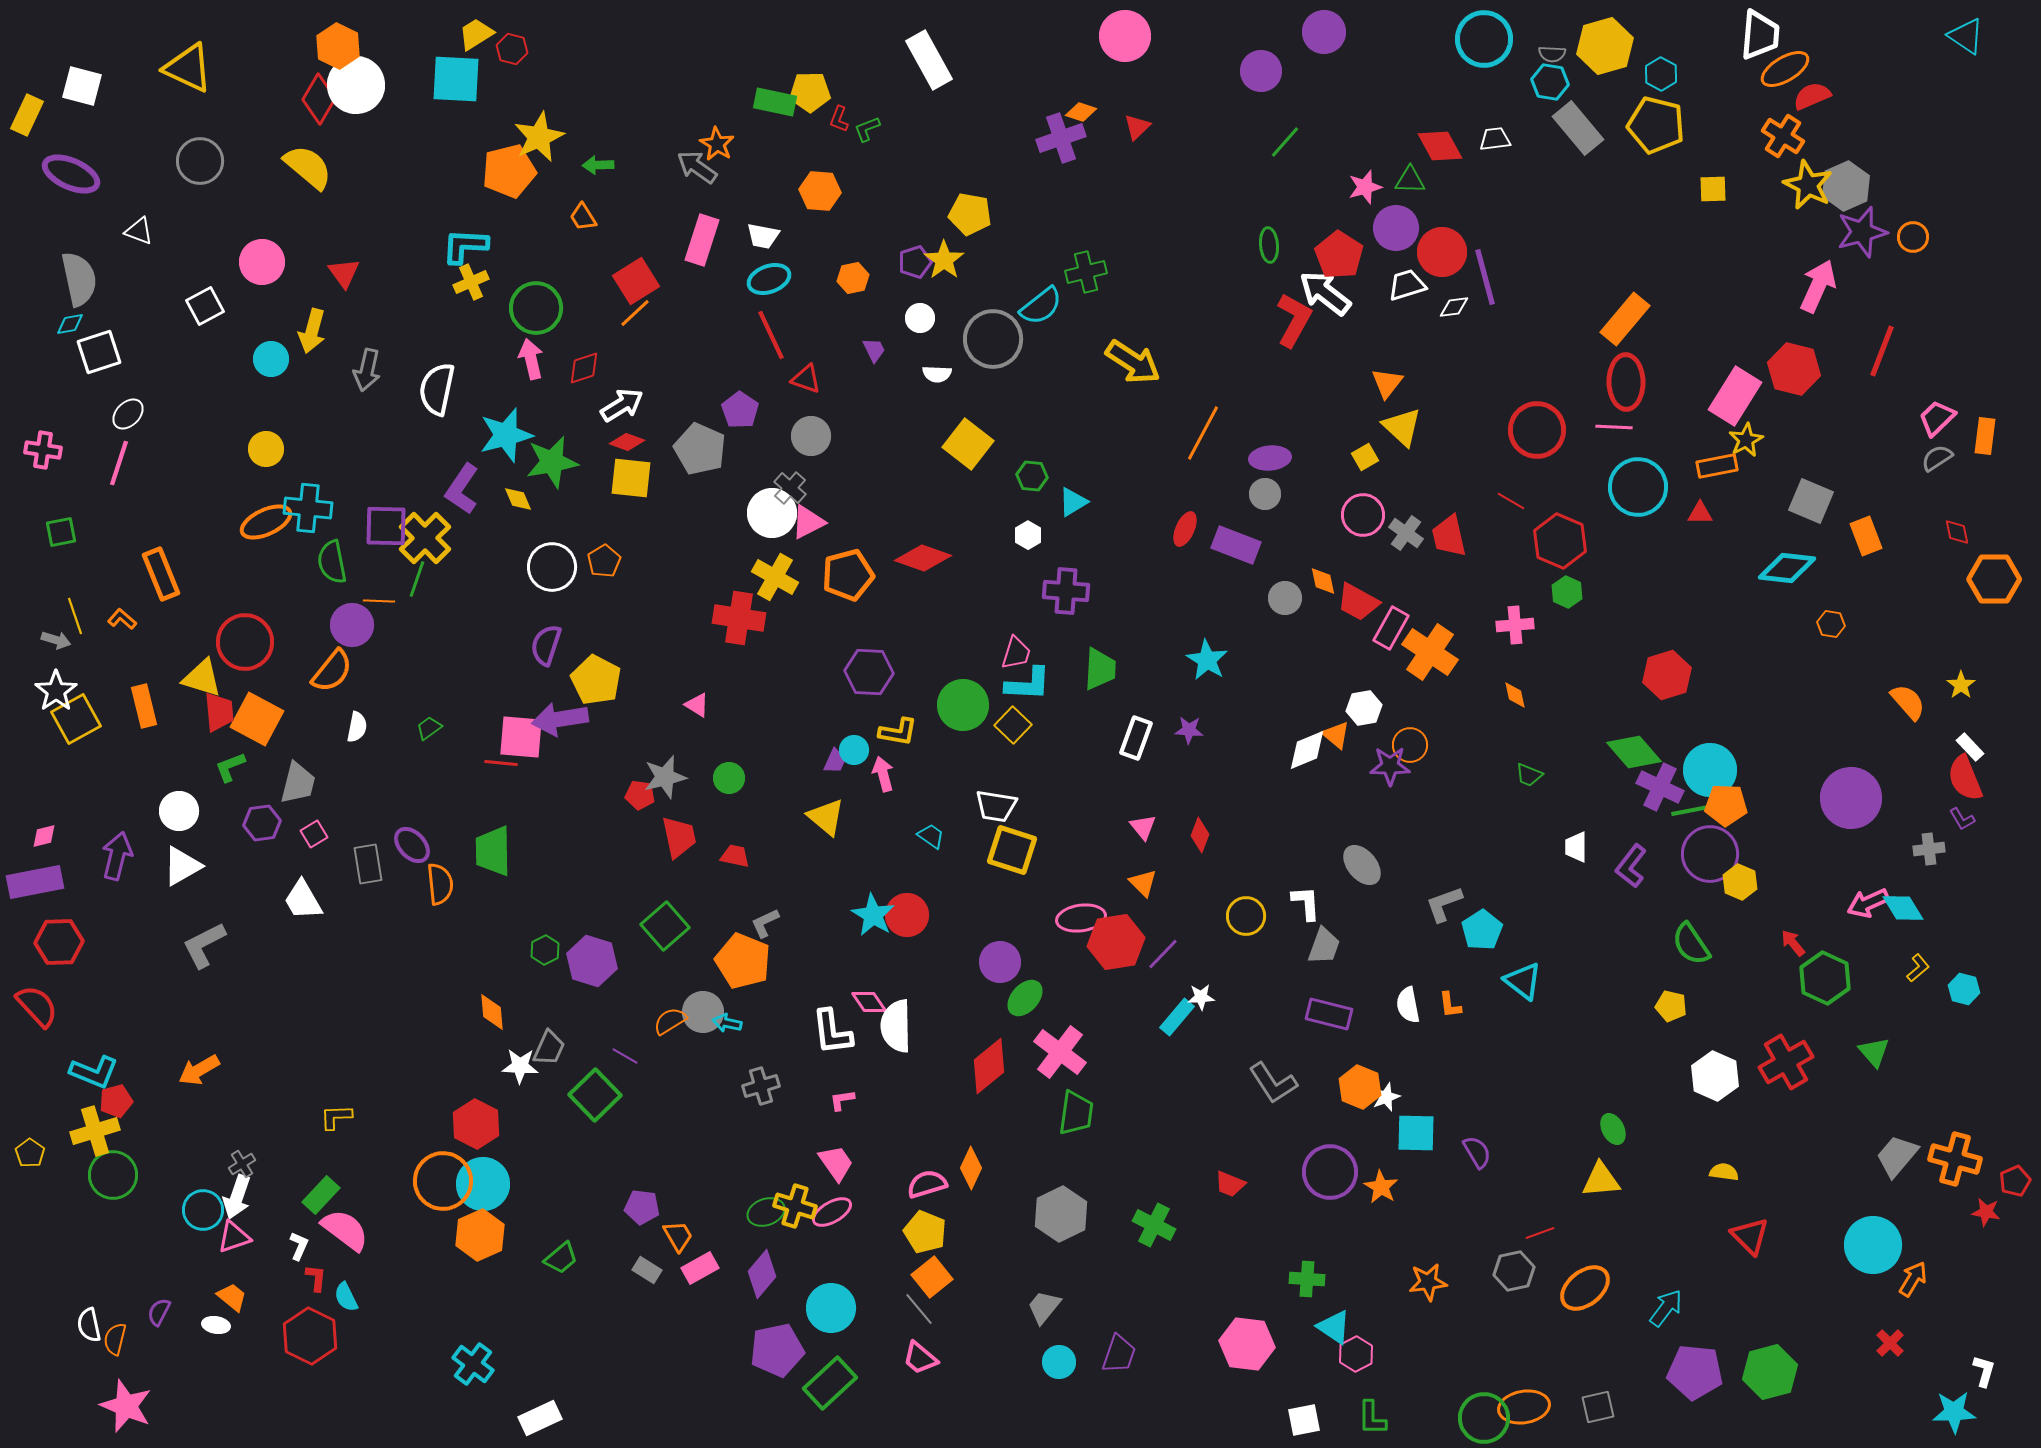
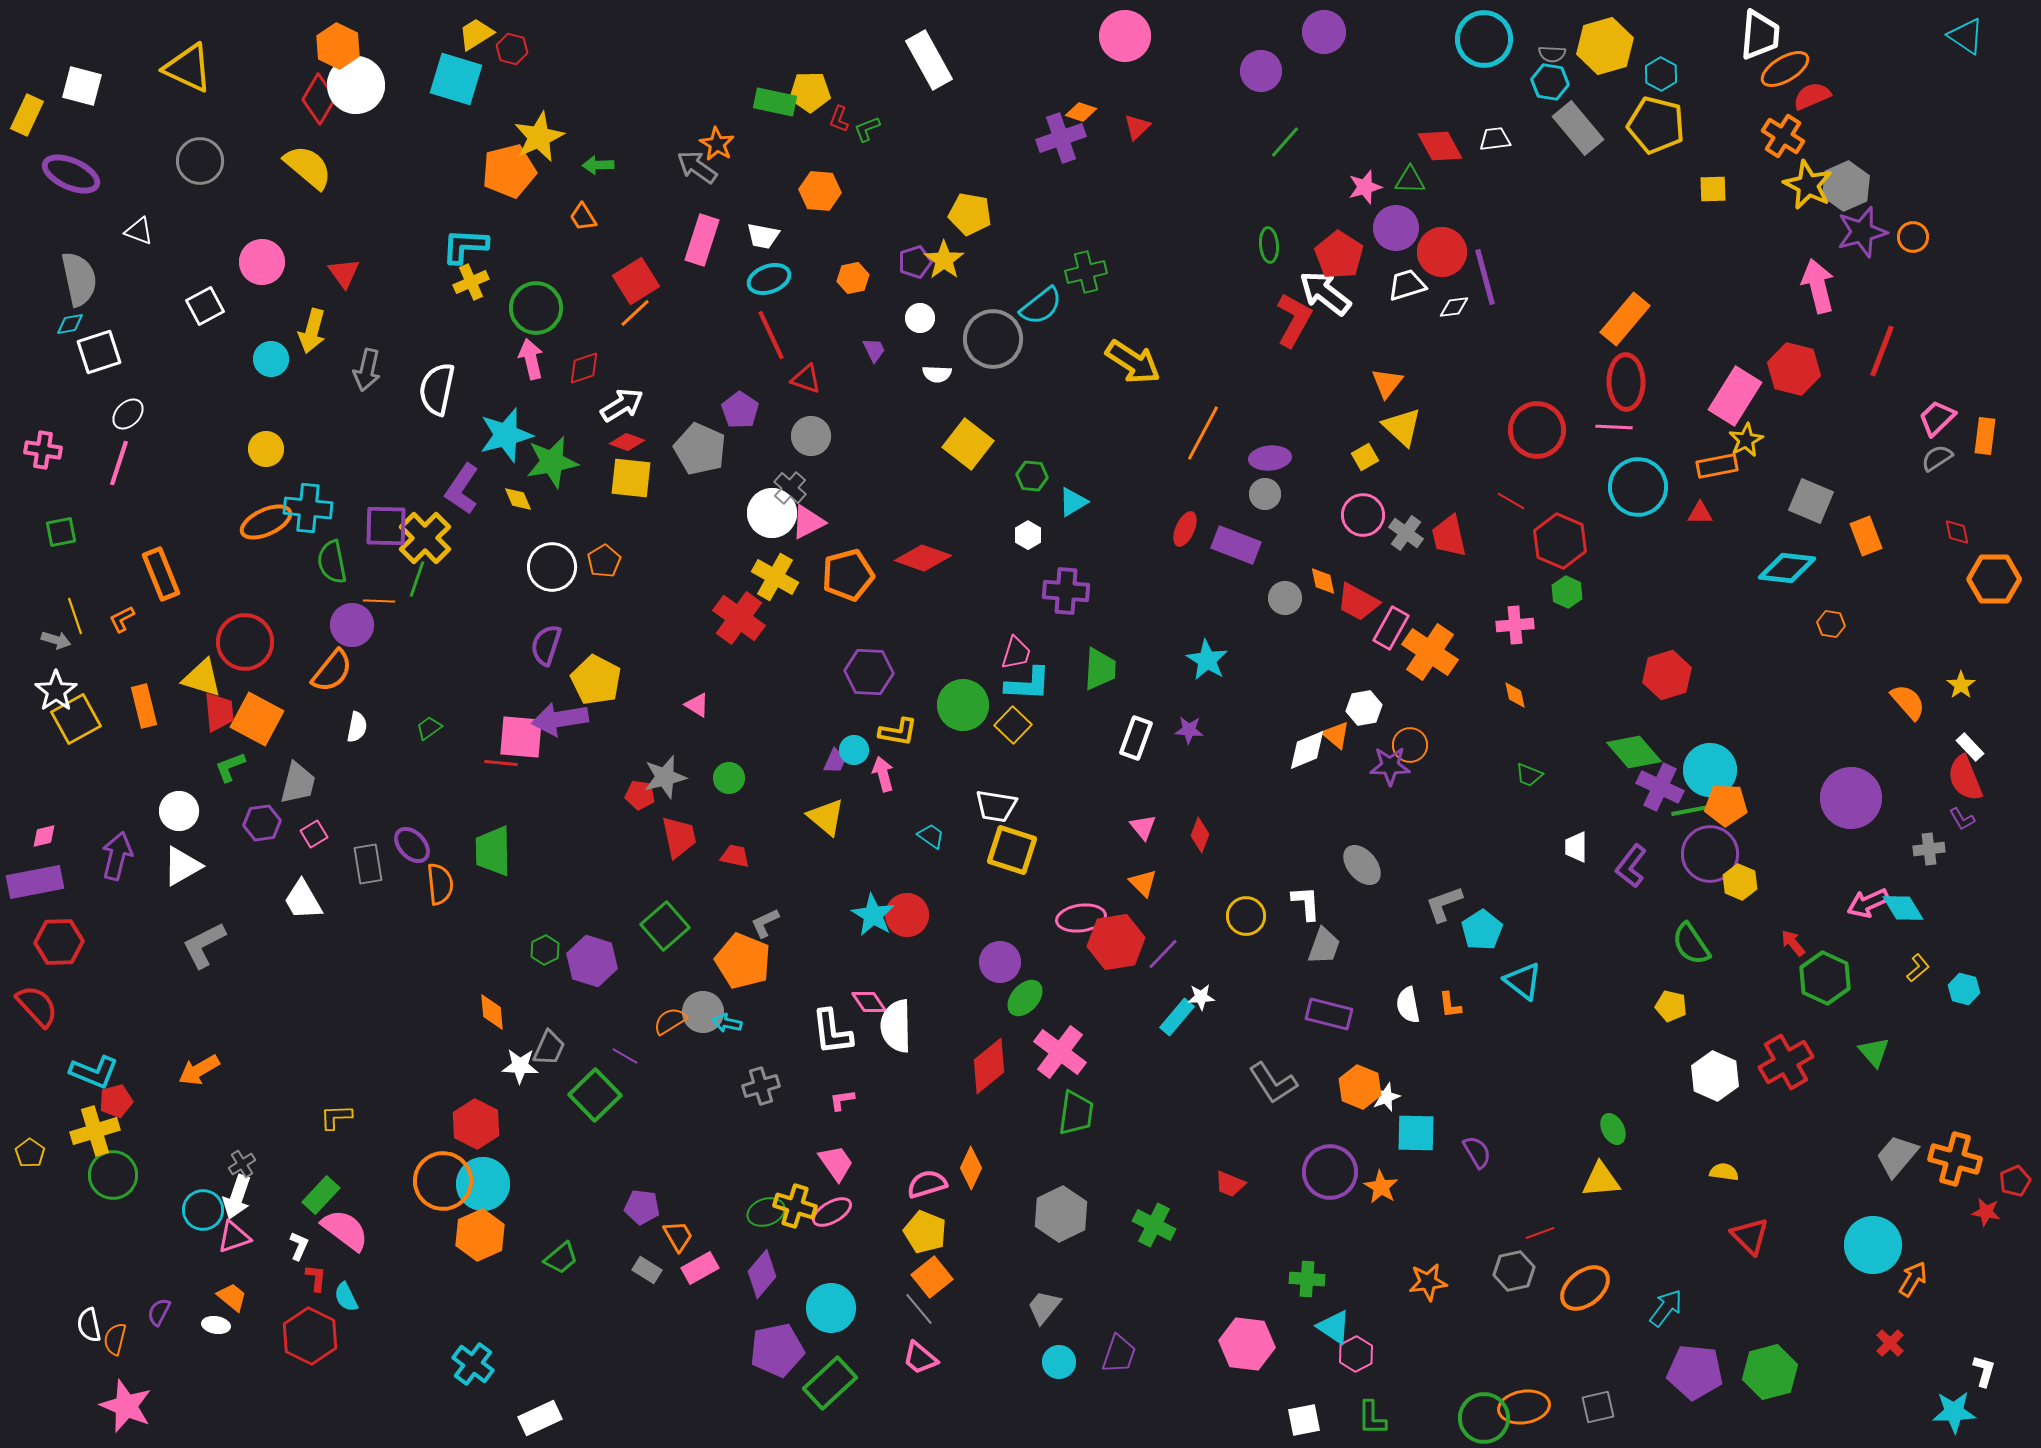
cyan square at (456, 79): rotated 14 degrees clockwise
pink arrow at (1818, 286): rotated 38 degrees counterclockwise
red cross at (739, 618): rotated 27 degrees clockwise
orange L-shape at (122, 619): rotated 68 degrees counterclockwise
